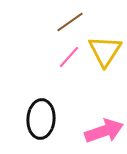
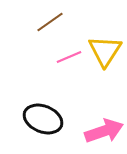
brown line: moved 20 px left
pink line: rotated 25 degrees clockwise
black ellipse: moved 2 px right; rotated 72 degrees counterclockwise
